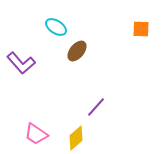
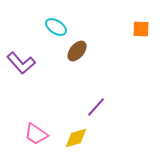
yellow diamond: rotated 25 degrees clockwise
